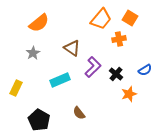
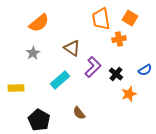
orange trapezoid: rotated 130 degrees clockwise
cyan rectangle: rotated 18 degrees counterclockwise
yellow rectangle: rotated 63 degrees clockwise
